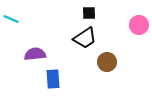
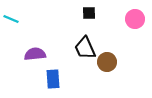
pink circle: moved 4 px left, 6 px up
black trapezoid: moved 10 px down; rotated 100 degrees clockwise
